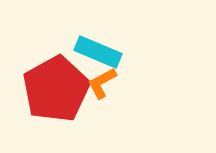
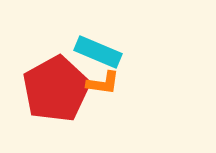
orange L-shape: moved 1 px right; rotated 144 degrees counterclockwise
